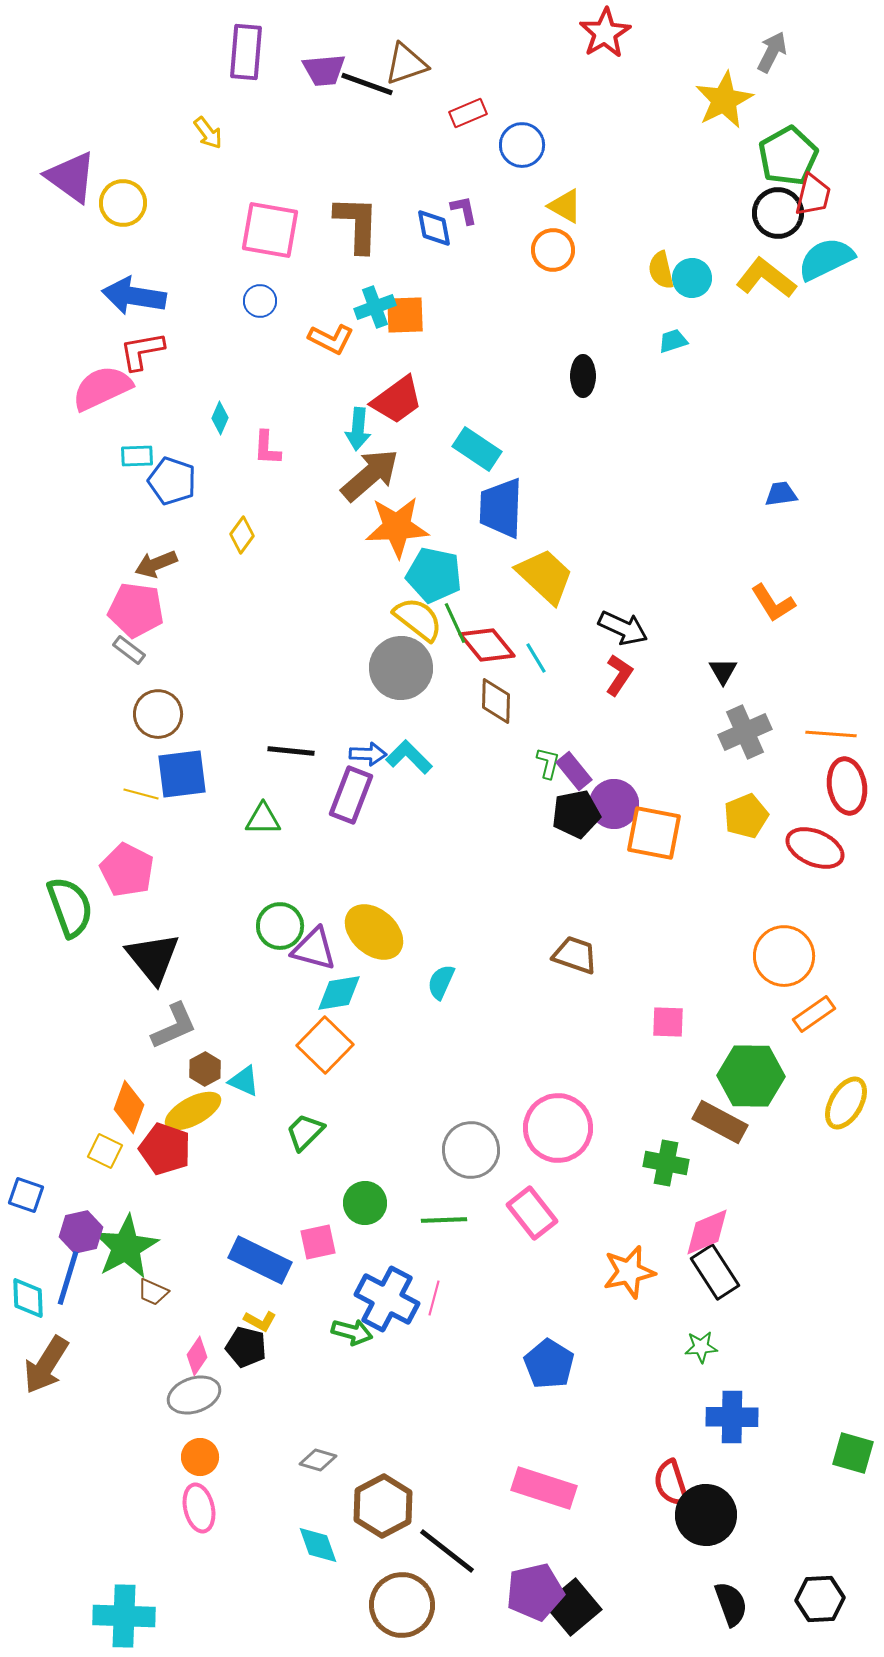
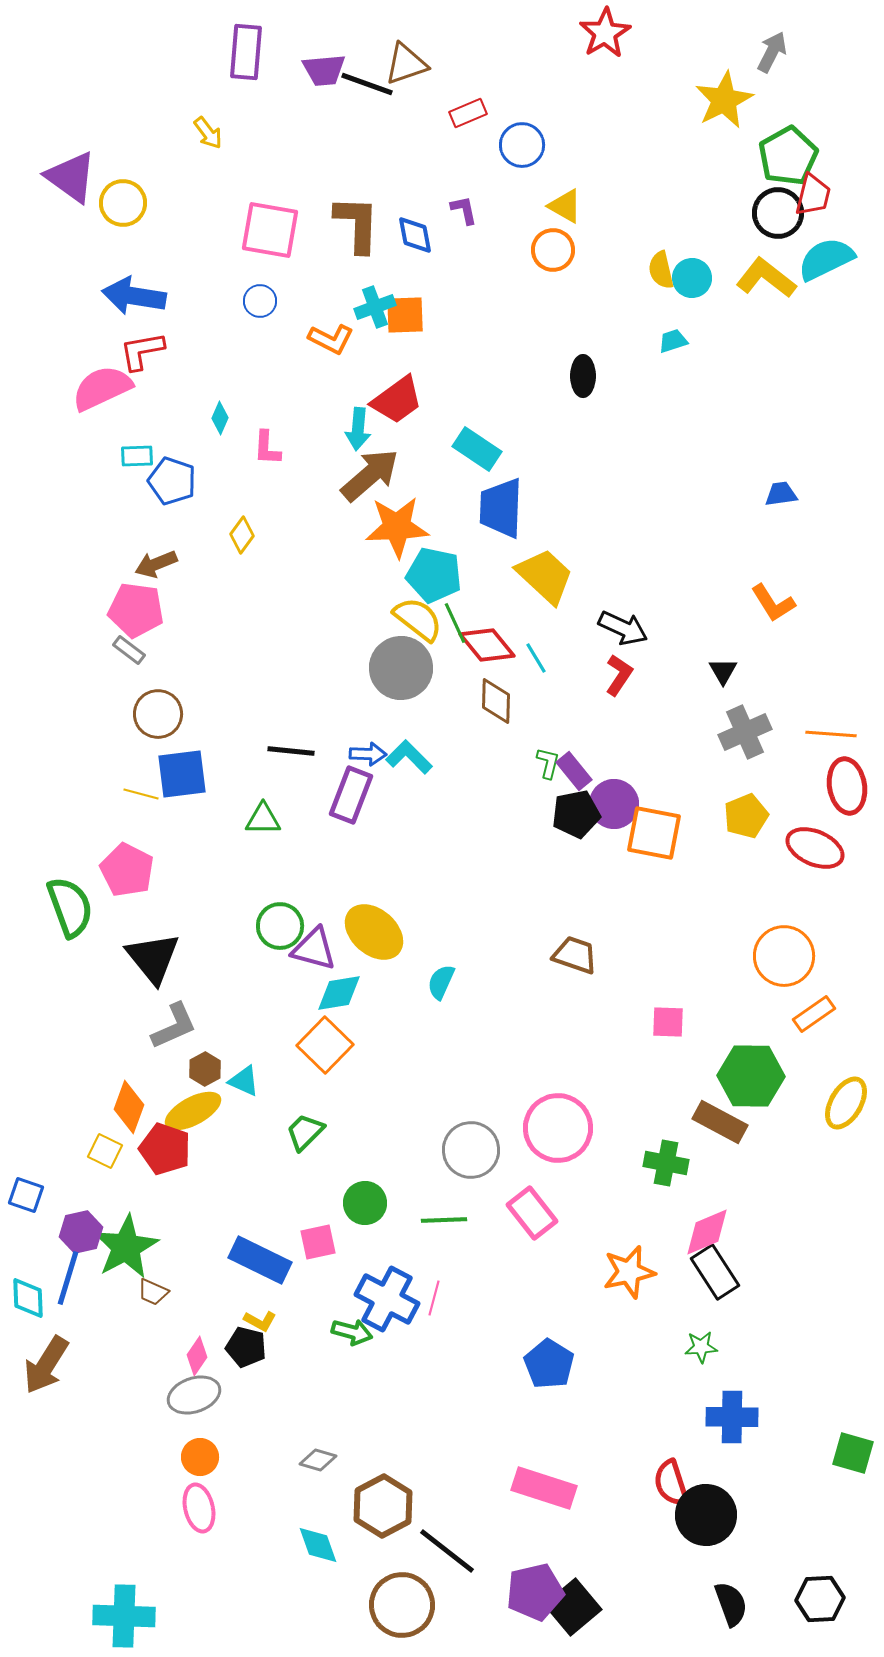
blue diamond at (434, 228): moved 19 px left, 7 px down
